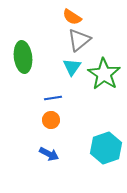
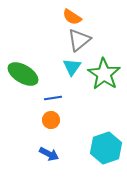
green ellipse: moved 17 px down; rotated 52 degrees counterclockwise
